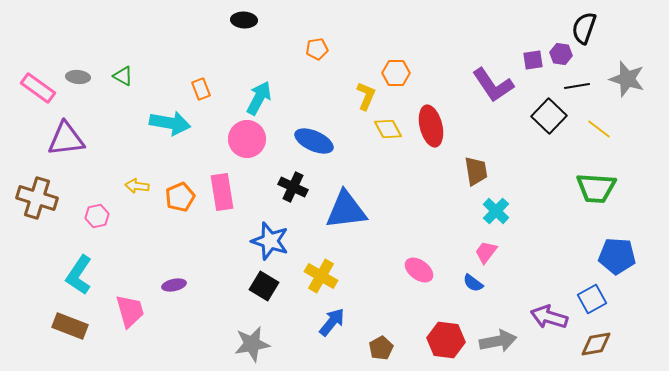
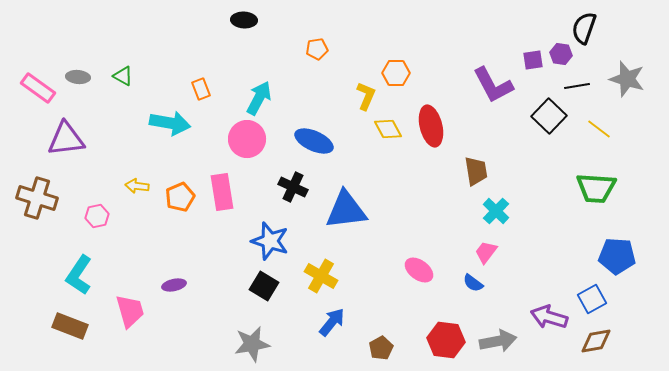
purple L-shape at (493, 85): rotated 6 degrees clockwise
brown diamond at (596, 344): moved 3 px up
